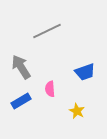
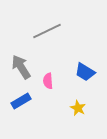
blue trapezoid: rotated 50 degrees clockwise
pink semicircle: moved 2 px left, 8 px up
yellow star: moved 1 px right, 3 px up
